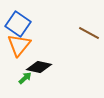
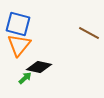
blue square: rotated 20 degrees counterclockwise
